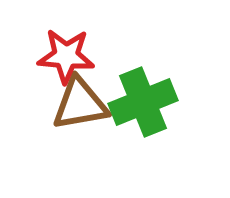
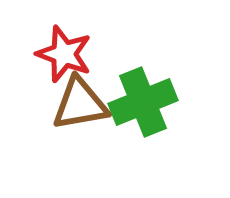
red star: moved 2 px left, 2 px up; rotated 16 degrees clockwise
